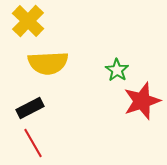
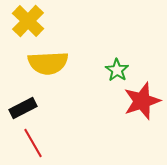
black rectangle: moved 7 px left
